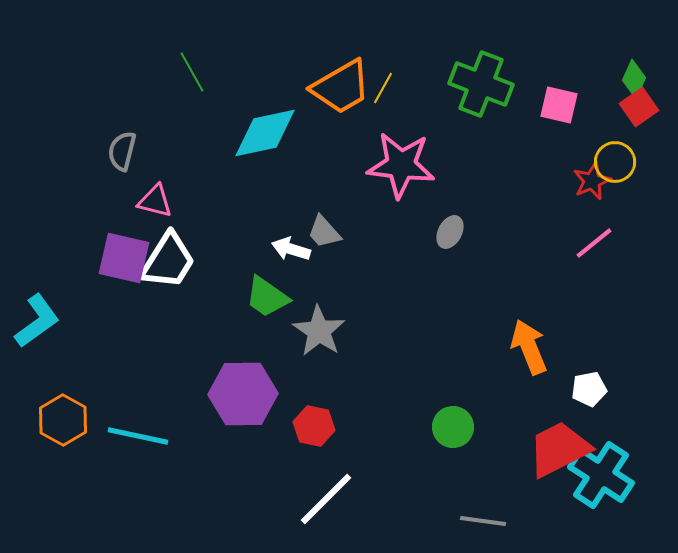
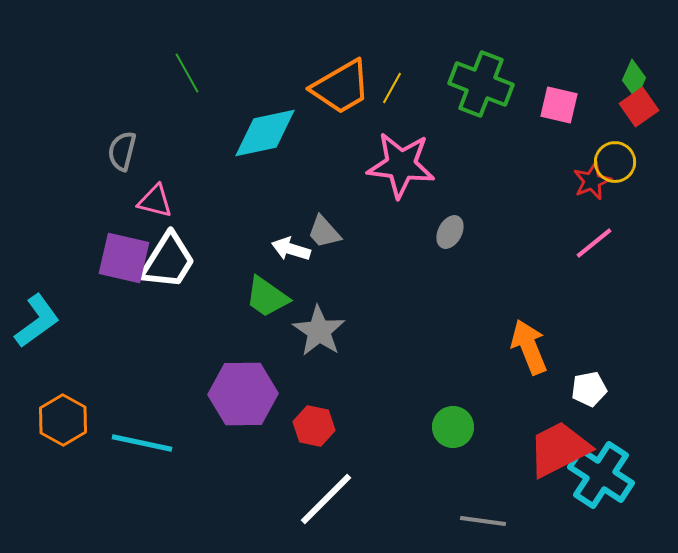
green line: moved 5 px left, 1 px down
yellow line: moved 9 px right
cyan line: moved 4 px right, 7 px down
